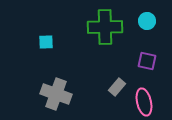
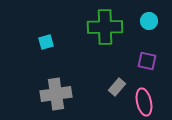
cyan circle: moved 2 px right
cyan square: rotated 14 degrees counterclockwise
gray cross: rotated 28 degrees counterclockwise
